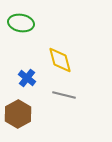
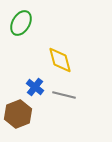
green ellipse: rotated 70 degrees counterclockwise
blue cross: moved 8 px right, 9 px down
brown hexagon: rotated 8 degrees clockwise
